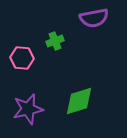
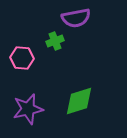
purple semicircle: moved 18 px left
